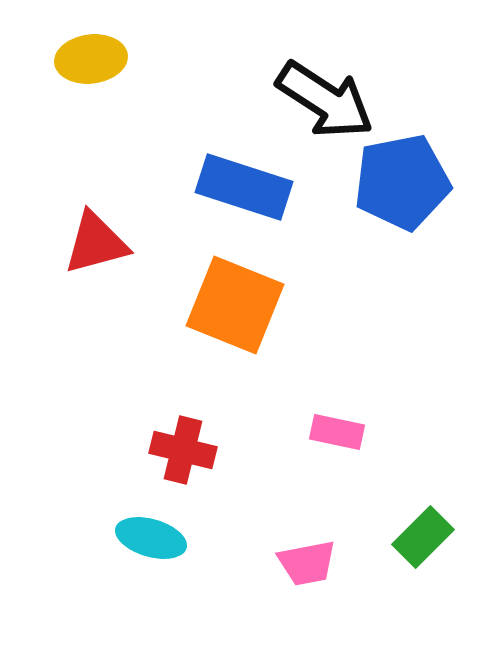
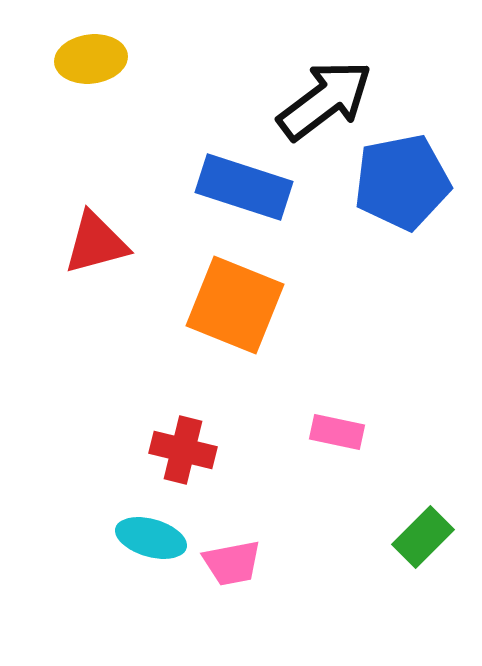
black arrow: rotated 70 degrees counterclockwise
pink trapezoid: moved 75 px left
